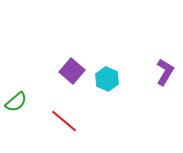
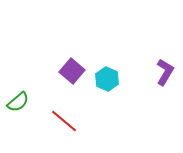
green semicircle: moved 2 px right
